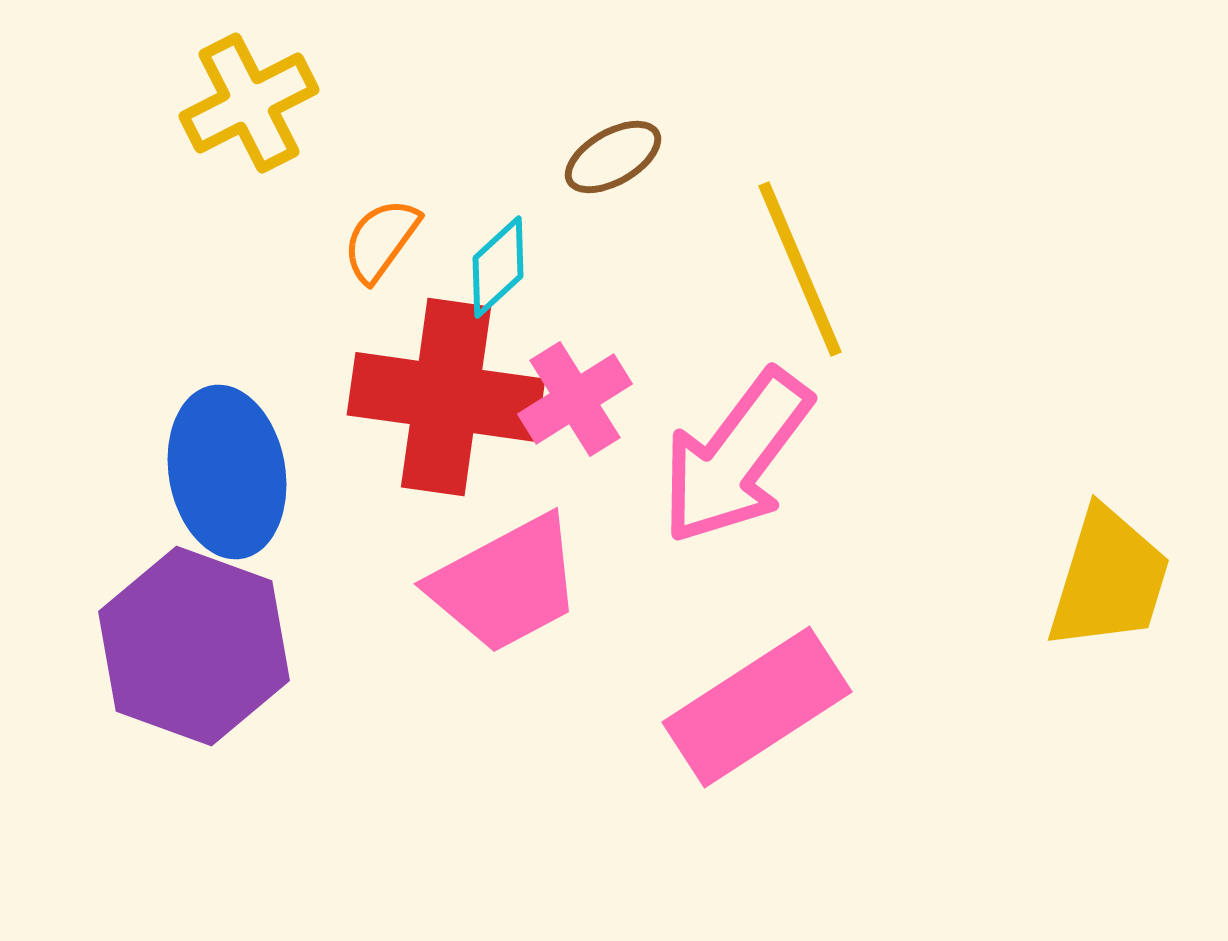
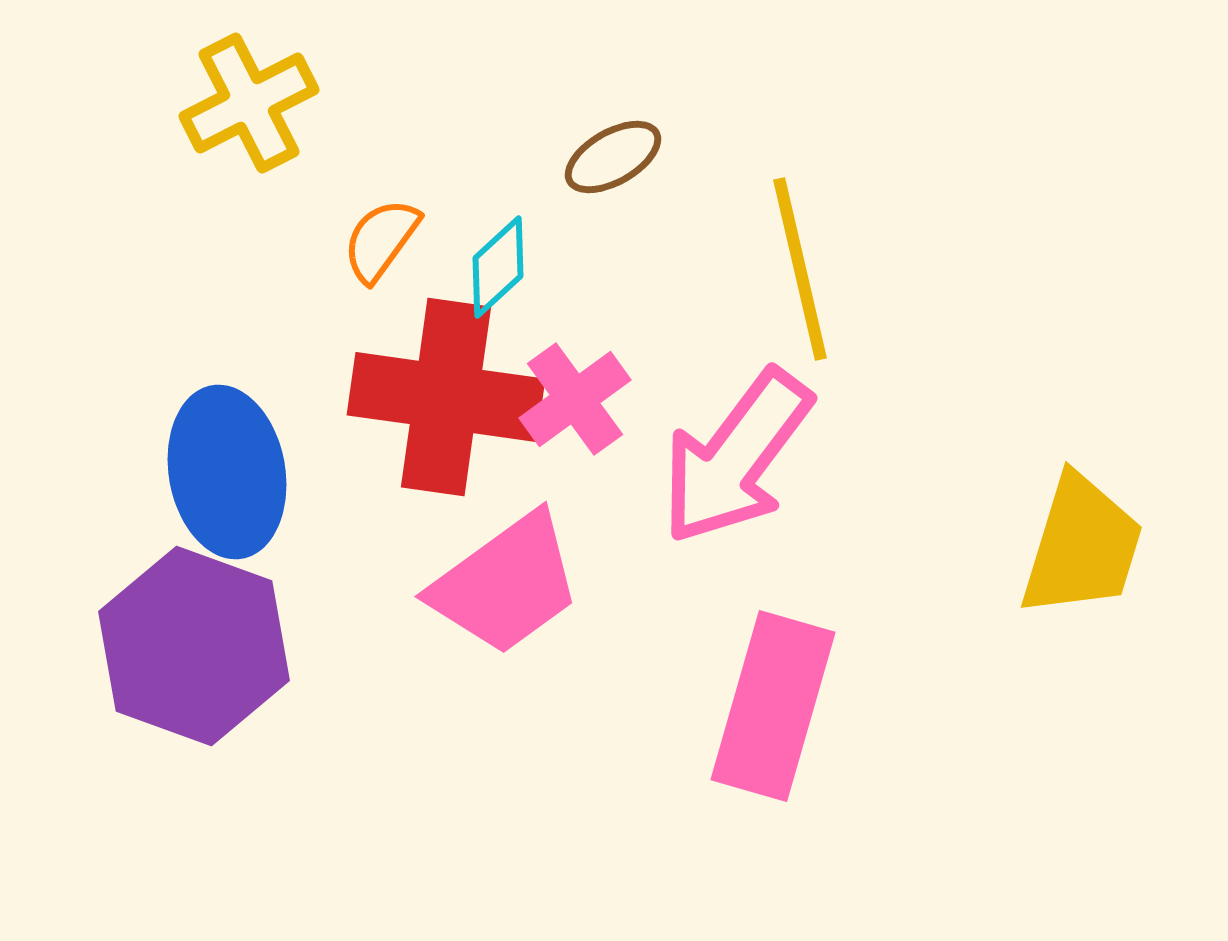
yellow line: rotated 10 degrees clockwise
pink cross: rotated 4 degrees counterclockwise
yellow trapezoid: moved 27 px left, 33 px up
pink trapezoid: rotated 8 degrees counterclockwise
pink rectangle: moved 16 px right, 1 px up; rotated 41 degrees counterclockwise
